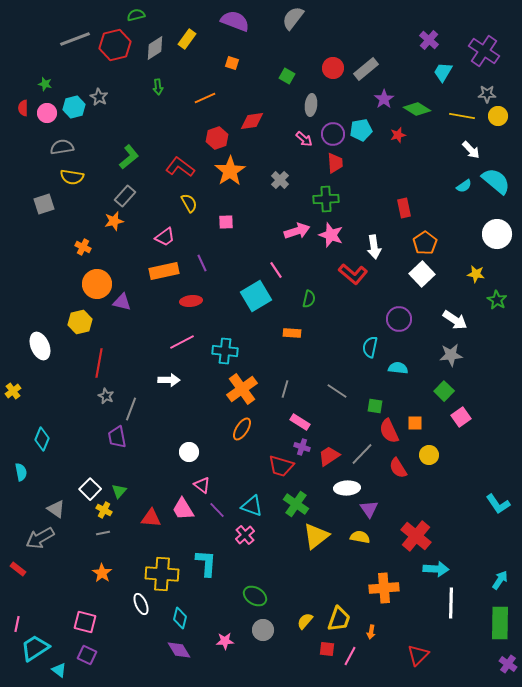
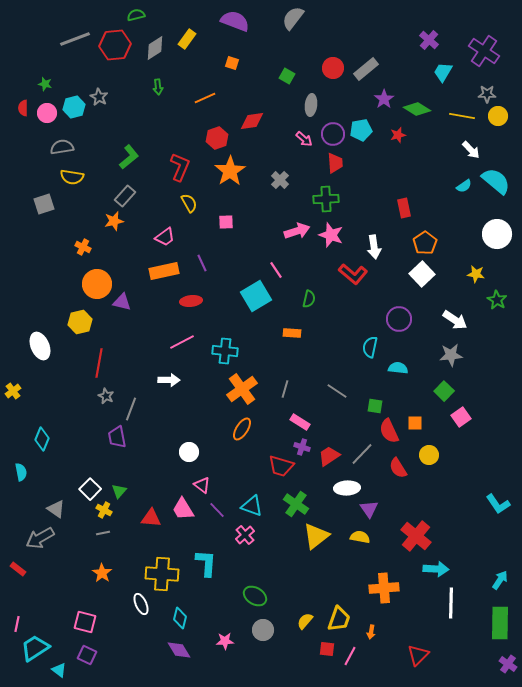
red hexagon at (115, 45): rotated 8 degrees clockwise
red L-shape at (180, 167): rotated 76 degrees clockwise
